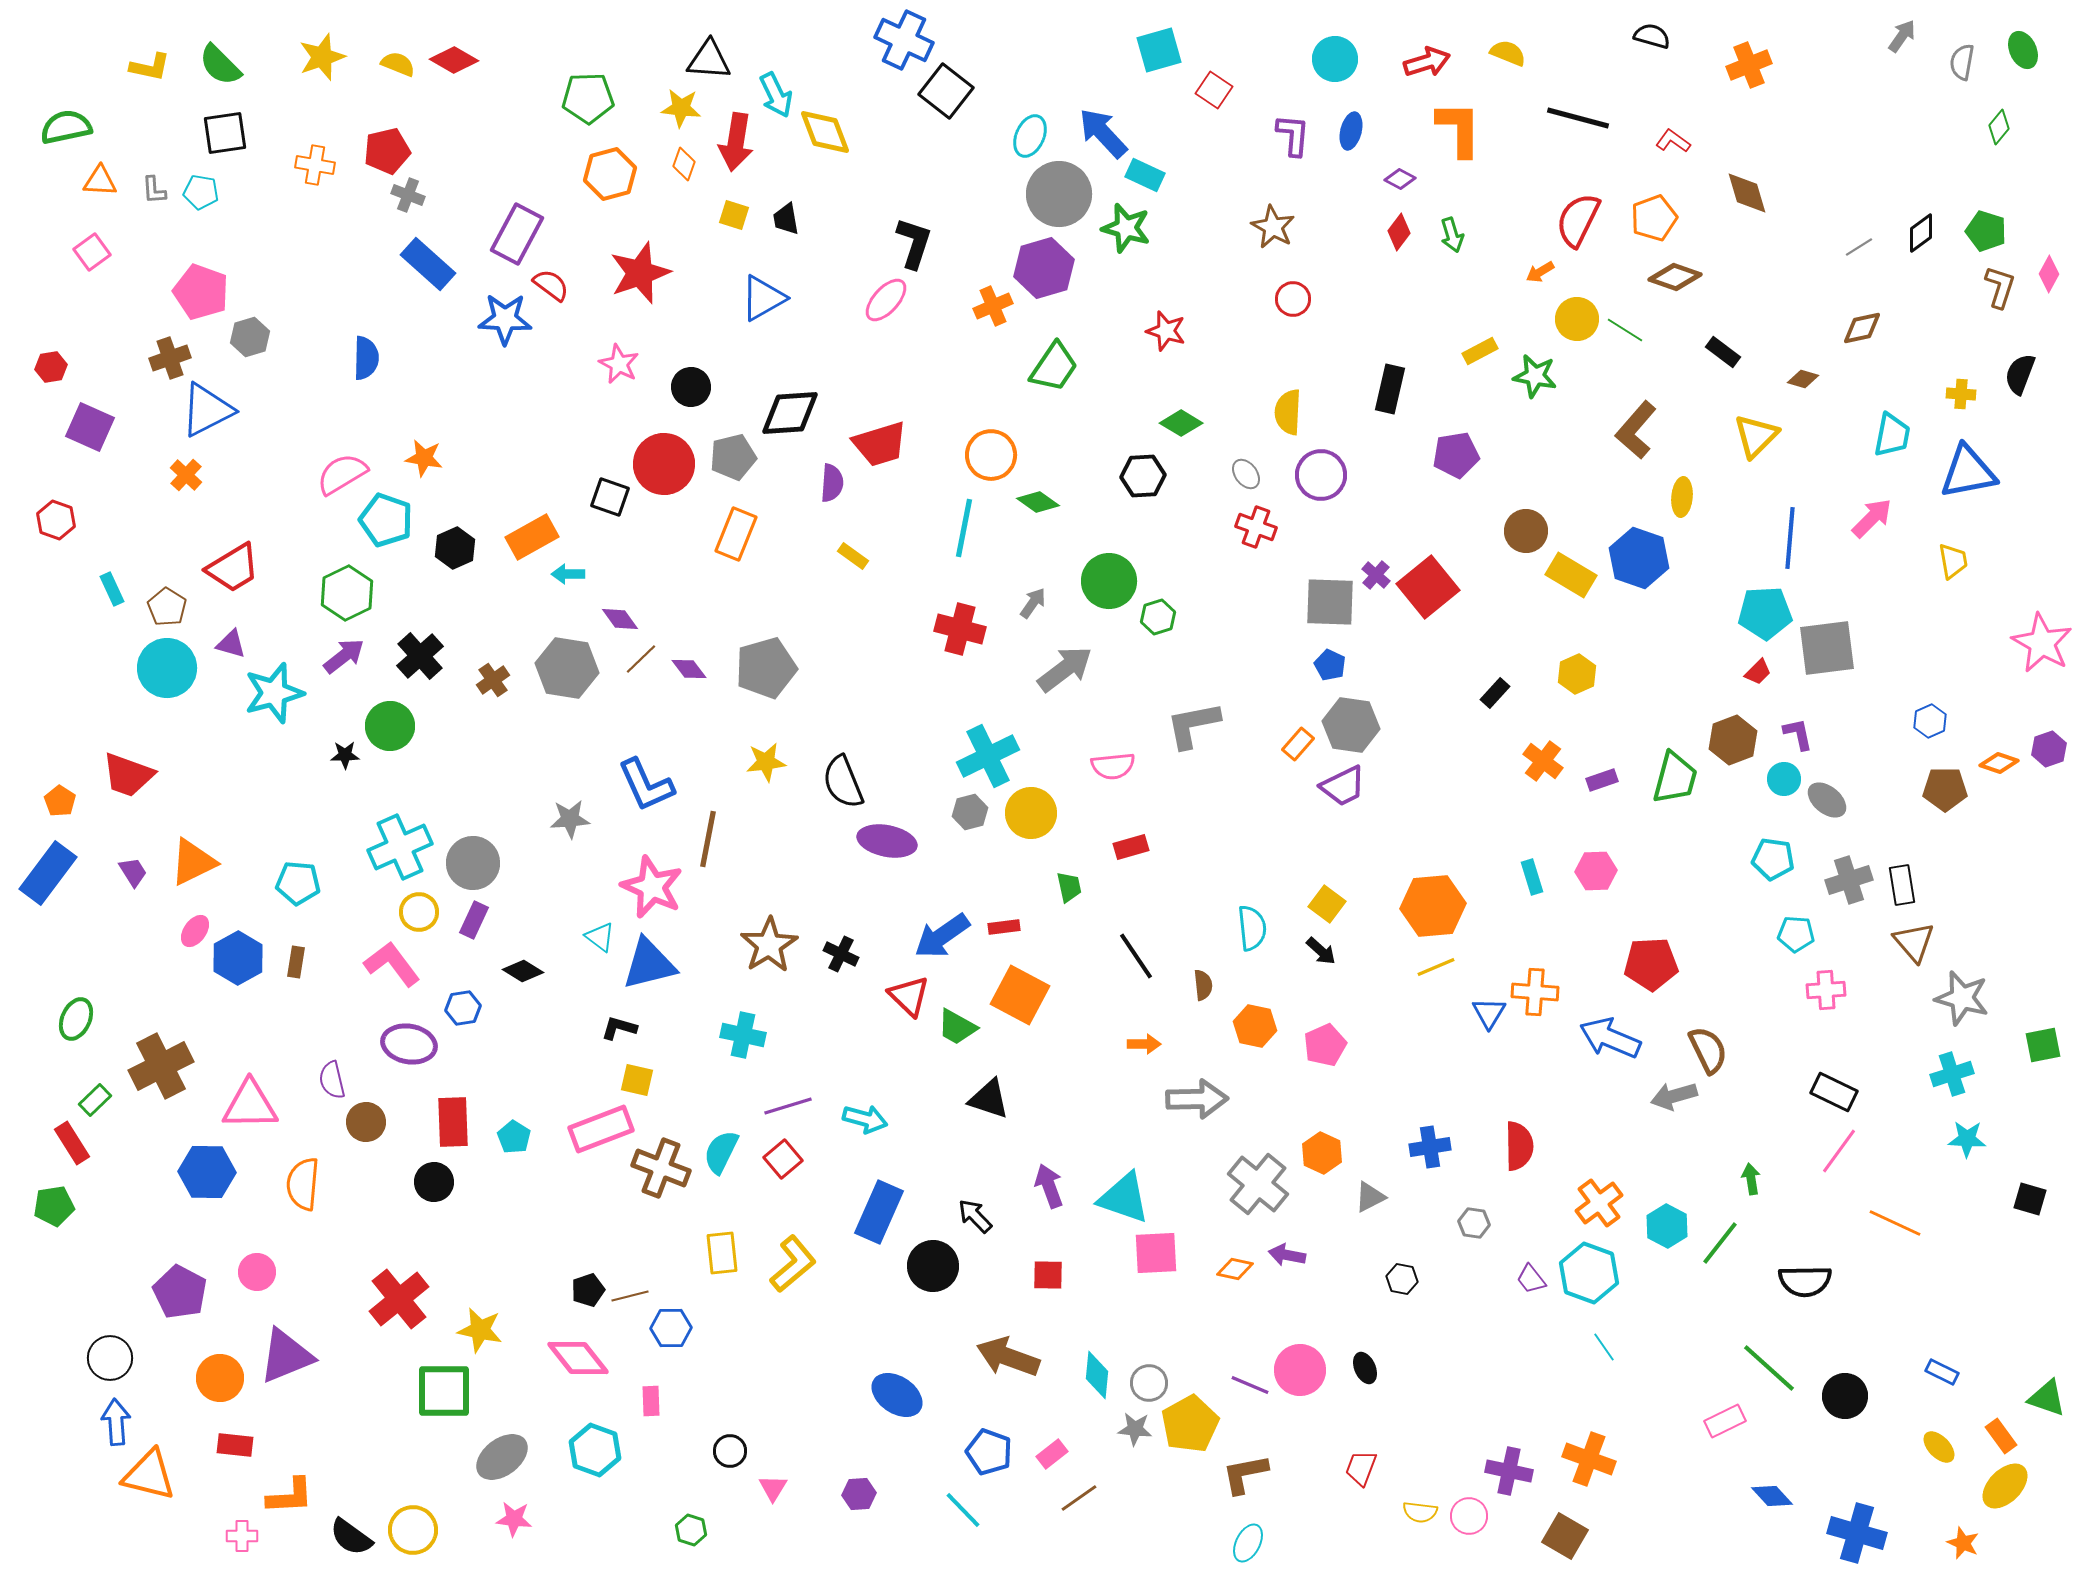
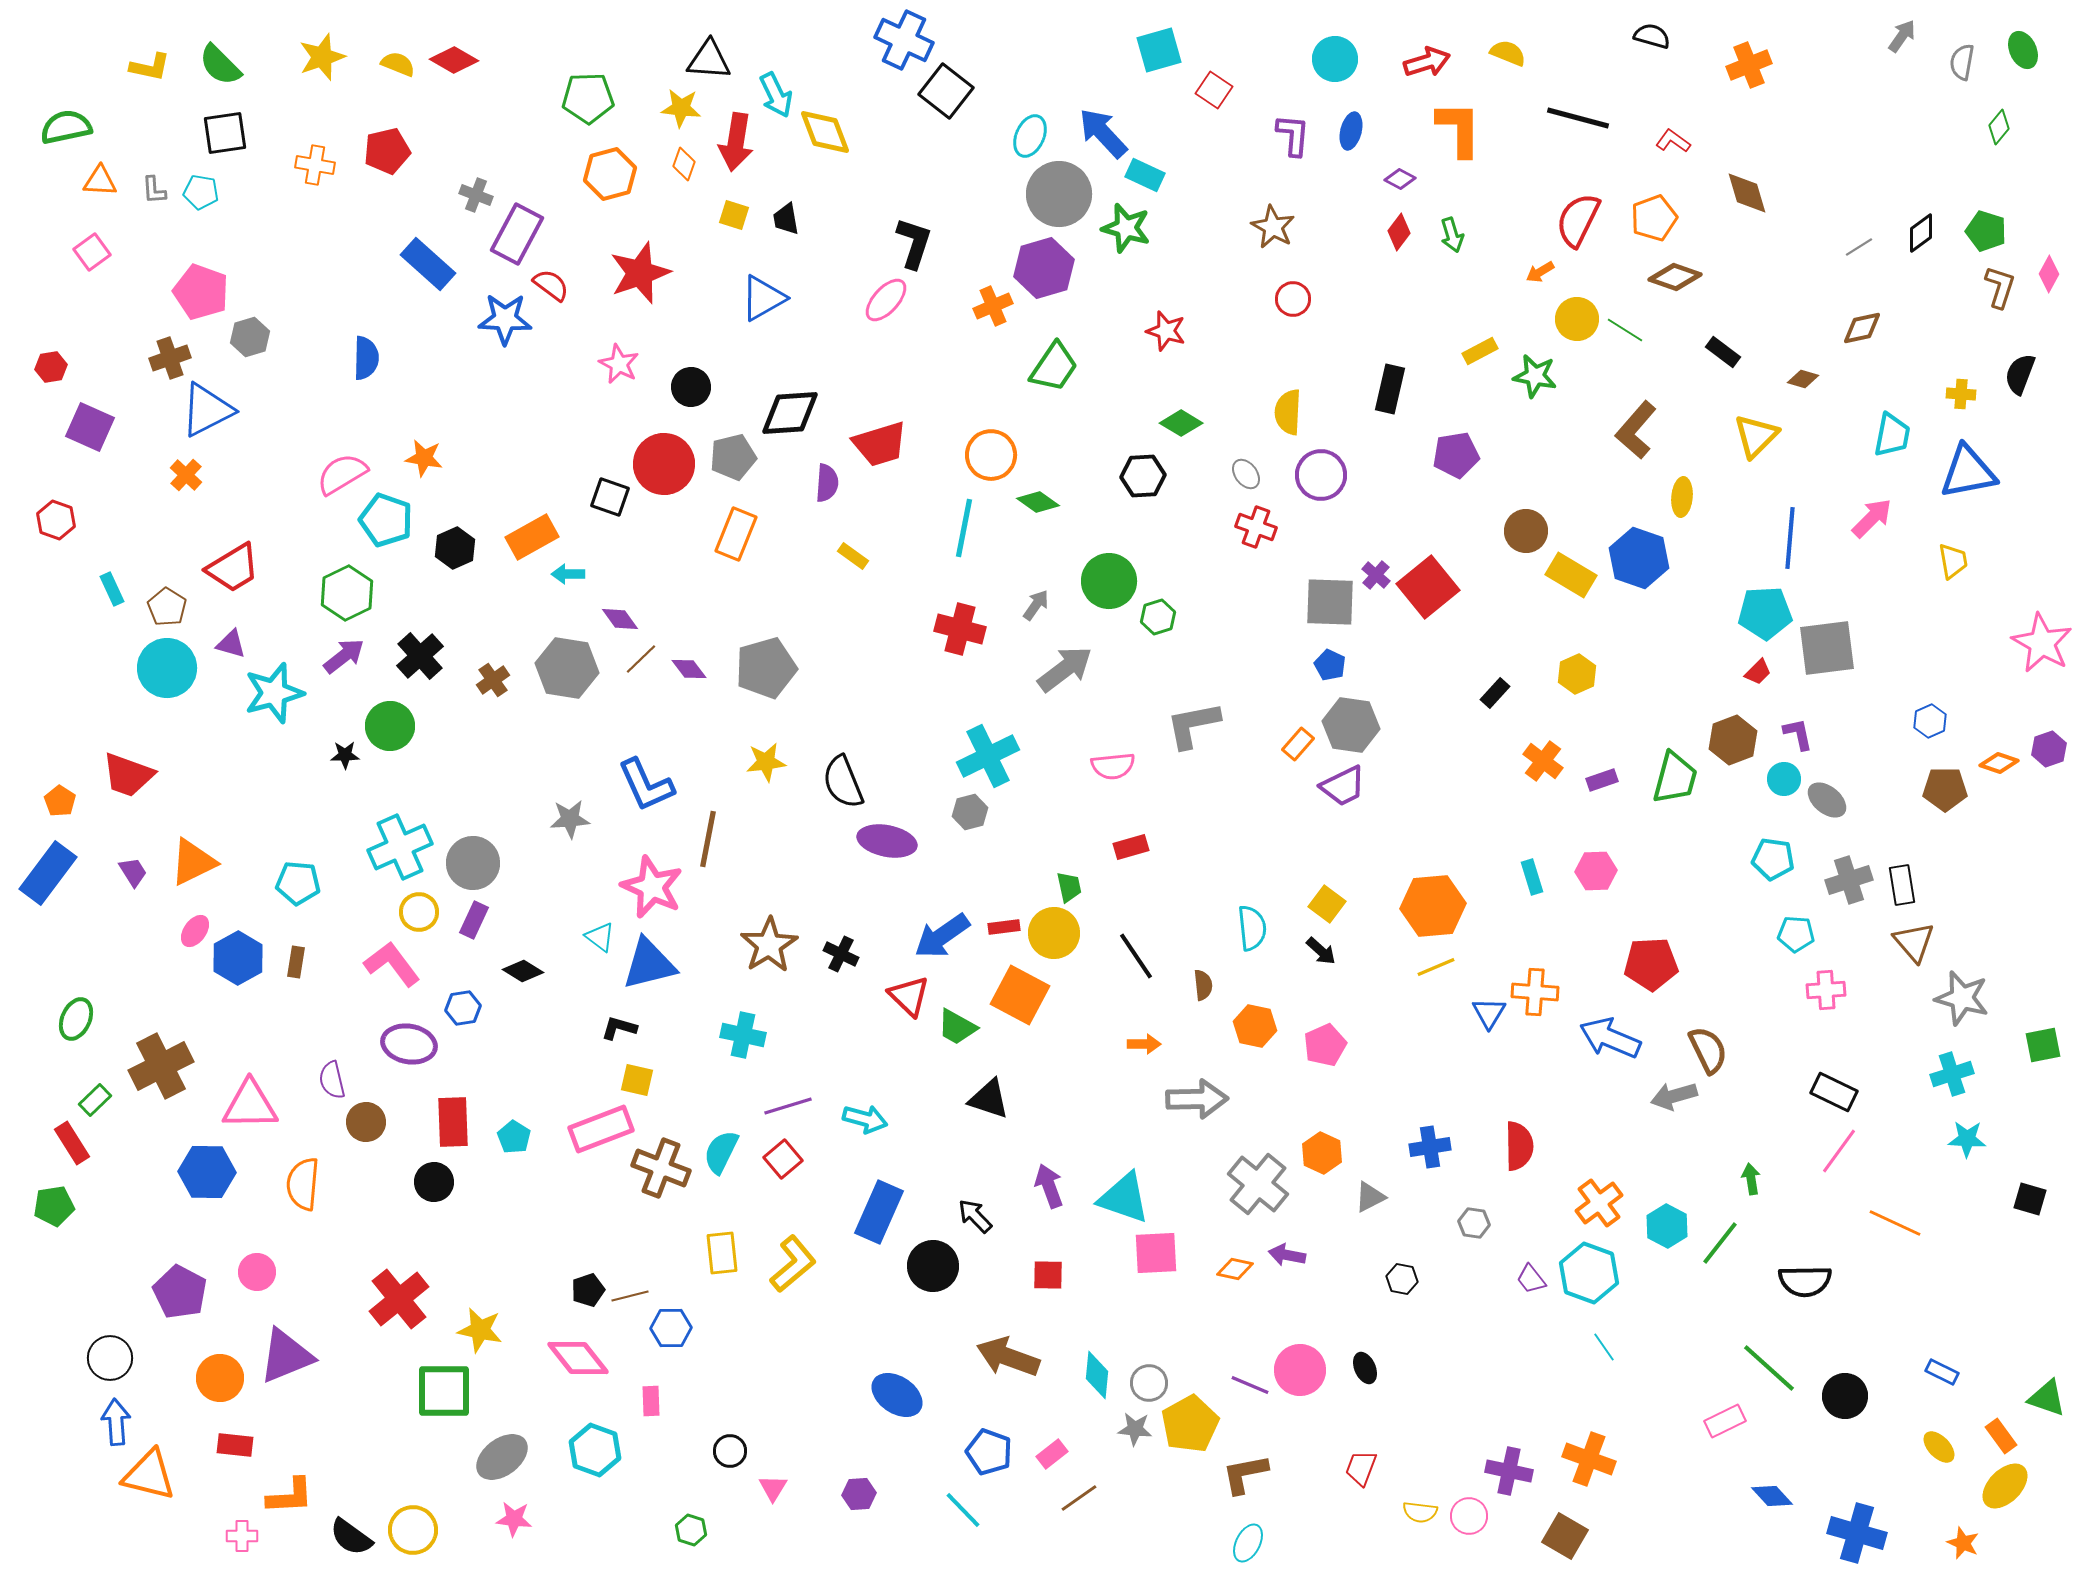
gray cross at (408, 195): moved 68 px right
purple semicircle at (832, 483): moved 5 px left
gray arrow at (1033, 603): moved 3 px right, 2 px down
yellow circle at (1031, 813): moved 23 px right, 120 px down
